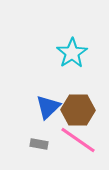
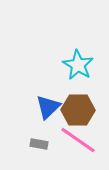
cyan star: moved 6 px right, 12 px down; rotated 8 degrees counterclockwise
